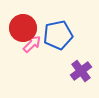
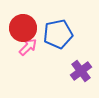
blue pentagon: moved 1 px up
pink arrow: moved 4 px left, 3 px down
